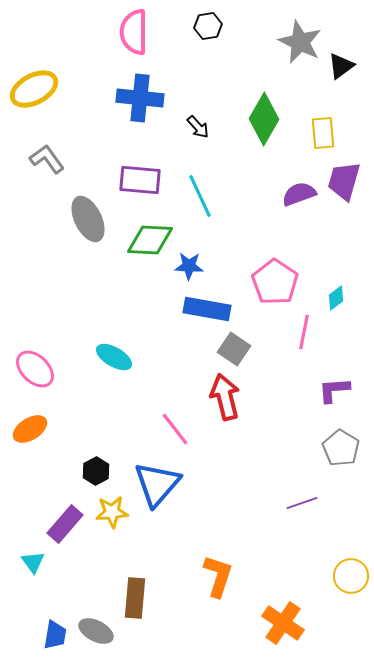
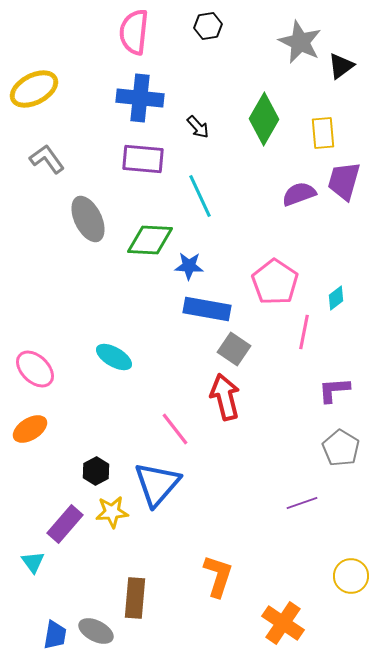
pink semicircle at (134, 32): rotated 6 degrees clockwise
purple rectangle at (140, 180): moved 3 px right, 21 px up
